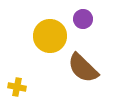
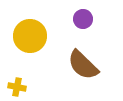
yellow circle: moved 20 px left
brown semicircle: moved 3 px up
